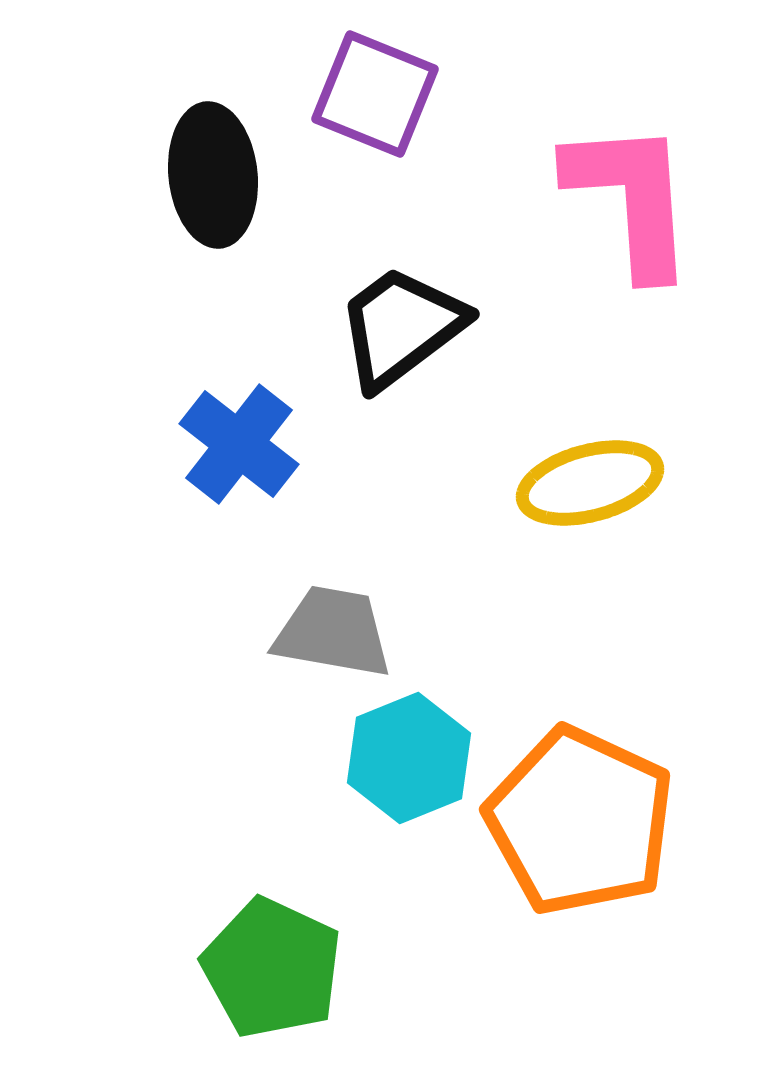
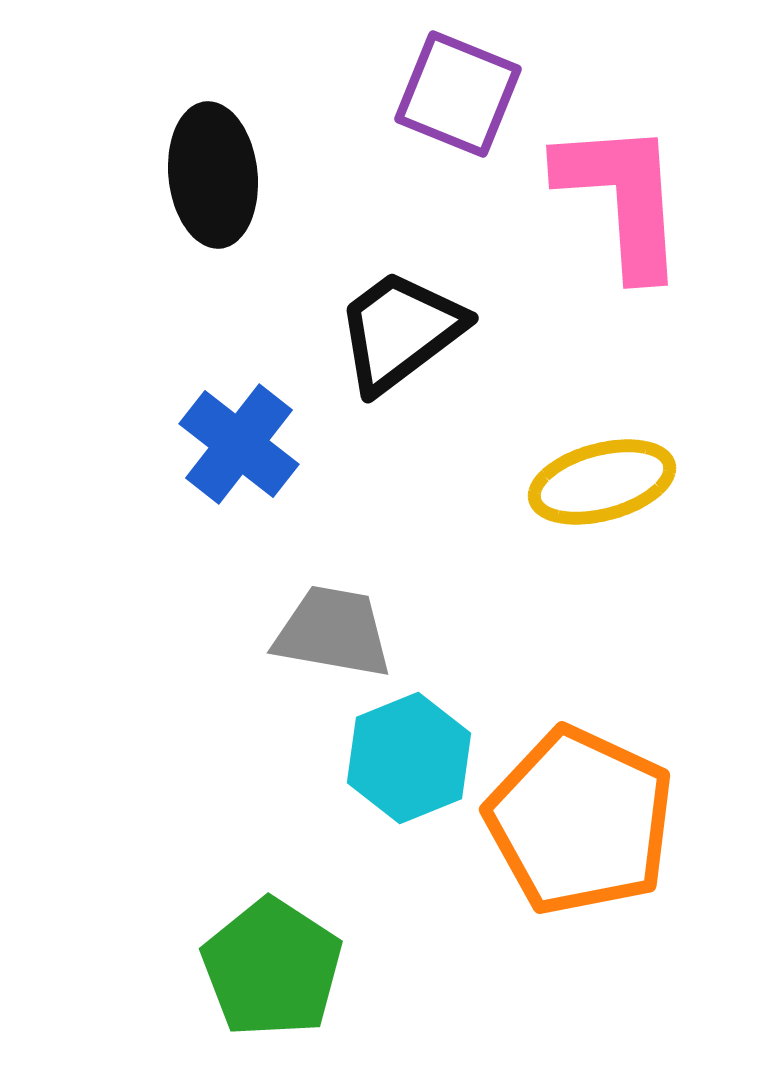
purple square: moved 83 px right
pink L-shape: moved 9 px left
black trapezoid: moved 1 px left, 4 px down
yellow ellipse: moved 12 px right, 1 px up
green pentagon: rotated 8 degrees clockwise
